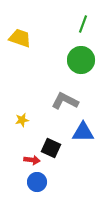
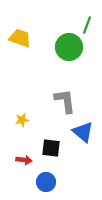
green line: moved 4 px right, 1 px down
green circle: moved 12 px left, 13 px up
gray L-shape: rotated 56 degrees clockwise
blue triangle: rotated 40 degrees clockwise
black square: rotated 18 degrees counterclockwise
red arrow: moved 8 px left
blue circle: moved 9 px right
